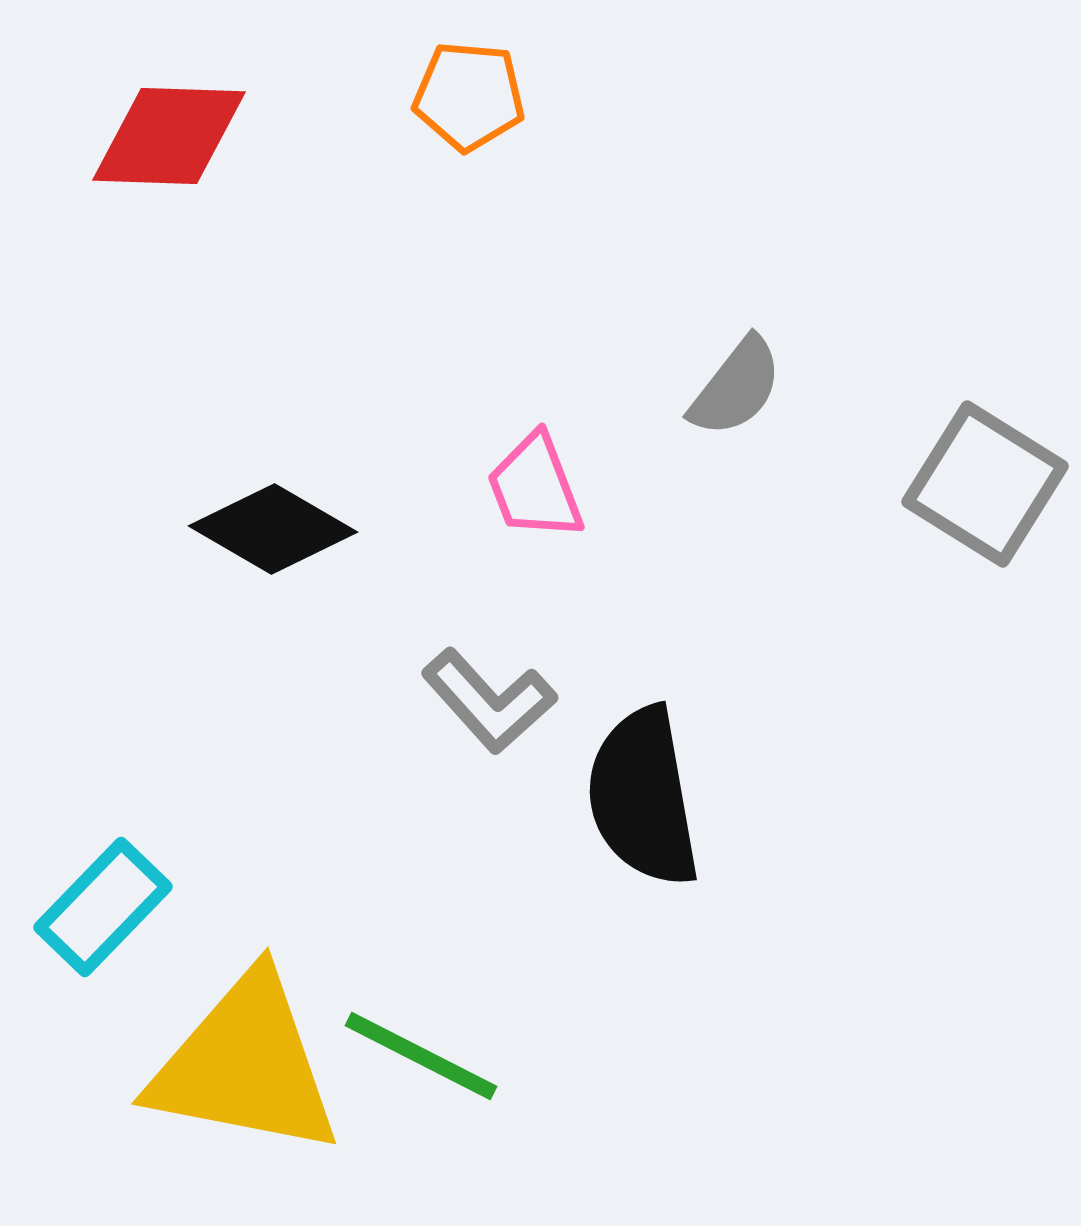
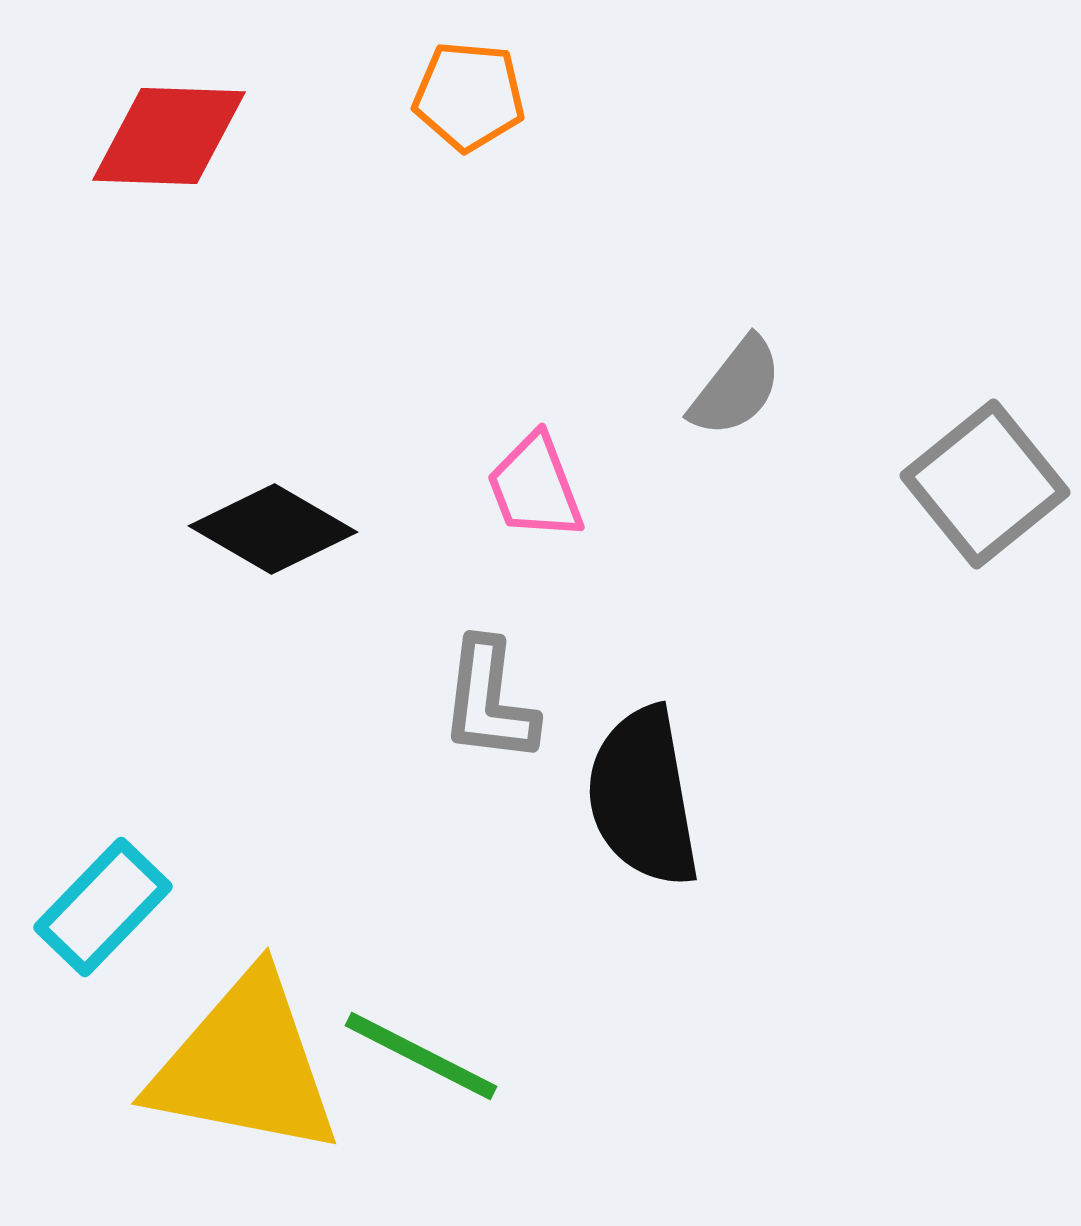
gray square: rotated 19 degrees clockwise
gray L-shape: rotated 49 degrees clockwise
